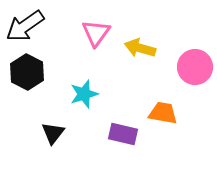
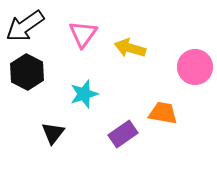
pink triangle: moved 13 px left, 1 px down
yellow arrow: moved 10 px left
purple rectangle: rotated 48 degrees counterclockwise
